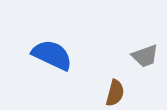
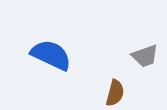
blue semicircle: moved 1 px left
